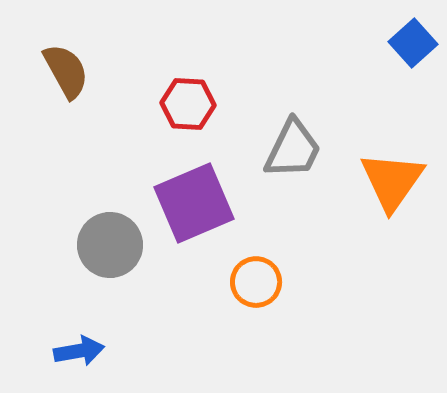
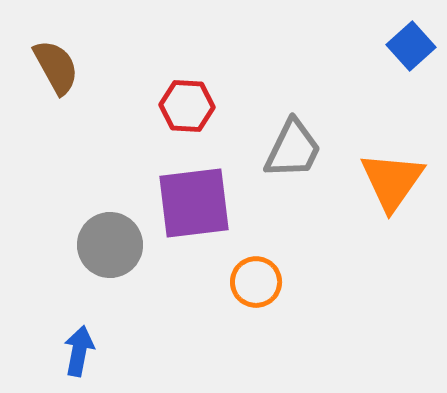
blue square: moved 2 px left, 3 px down
brown semicircle: moved 10 px left, 4 px up
red hexagon: moved 1 px left, 2 px down
purple square: rotated 16 degrees clockwise
blue arrow: rotated 69 degrees counterclockwise
